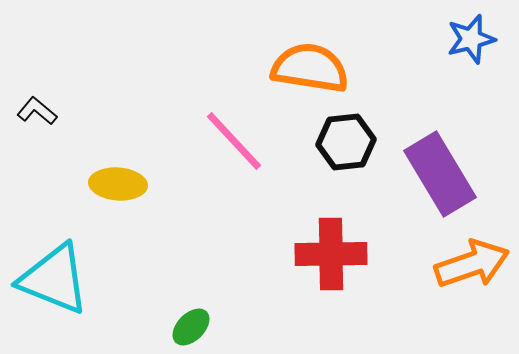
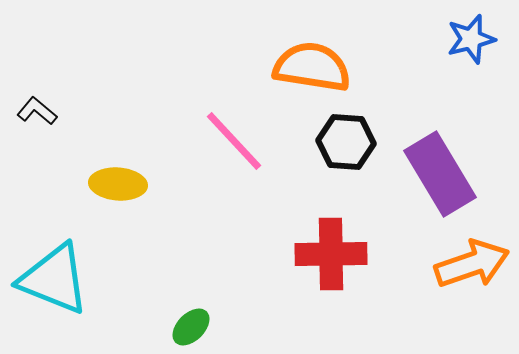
orange semicircle: moved 2 px right, 1 px up
black hexagon: rotated 10 degrees clockwise
